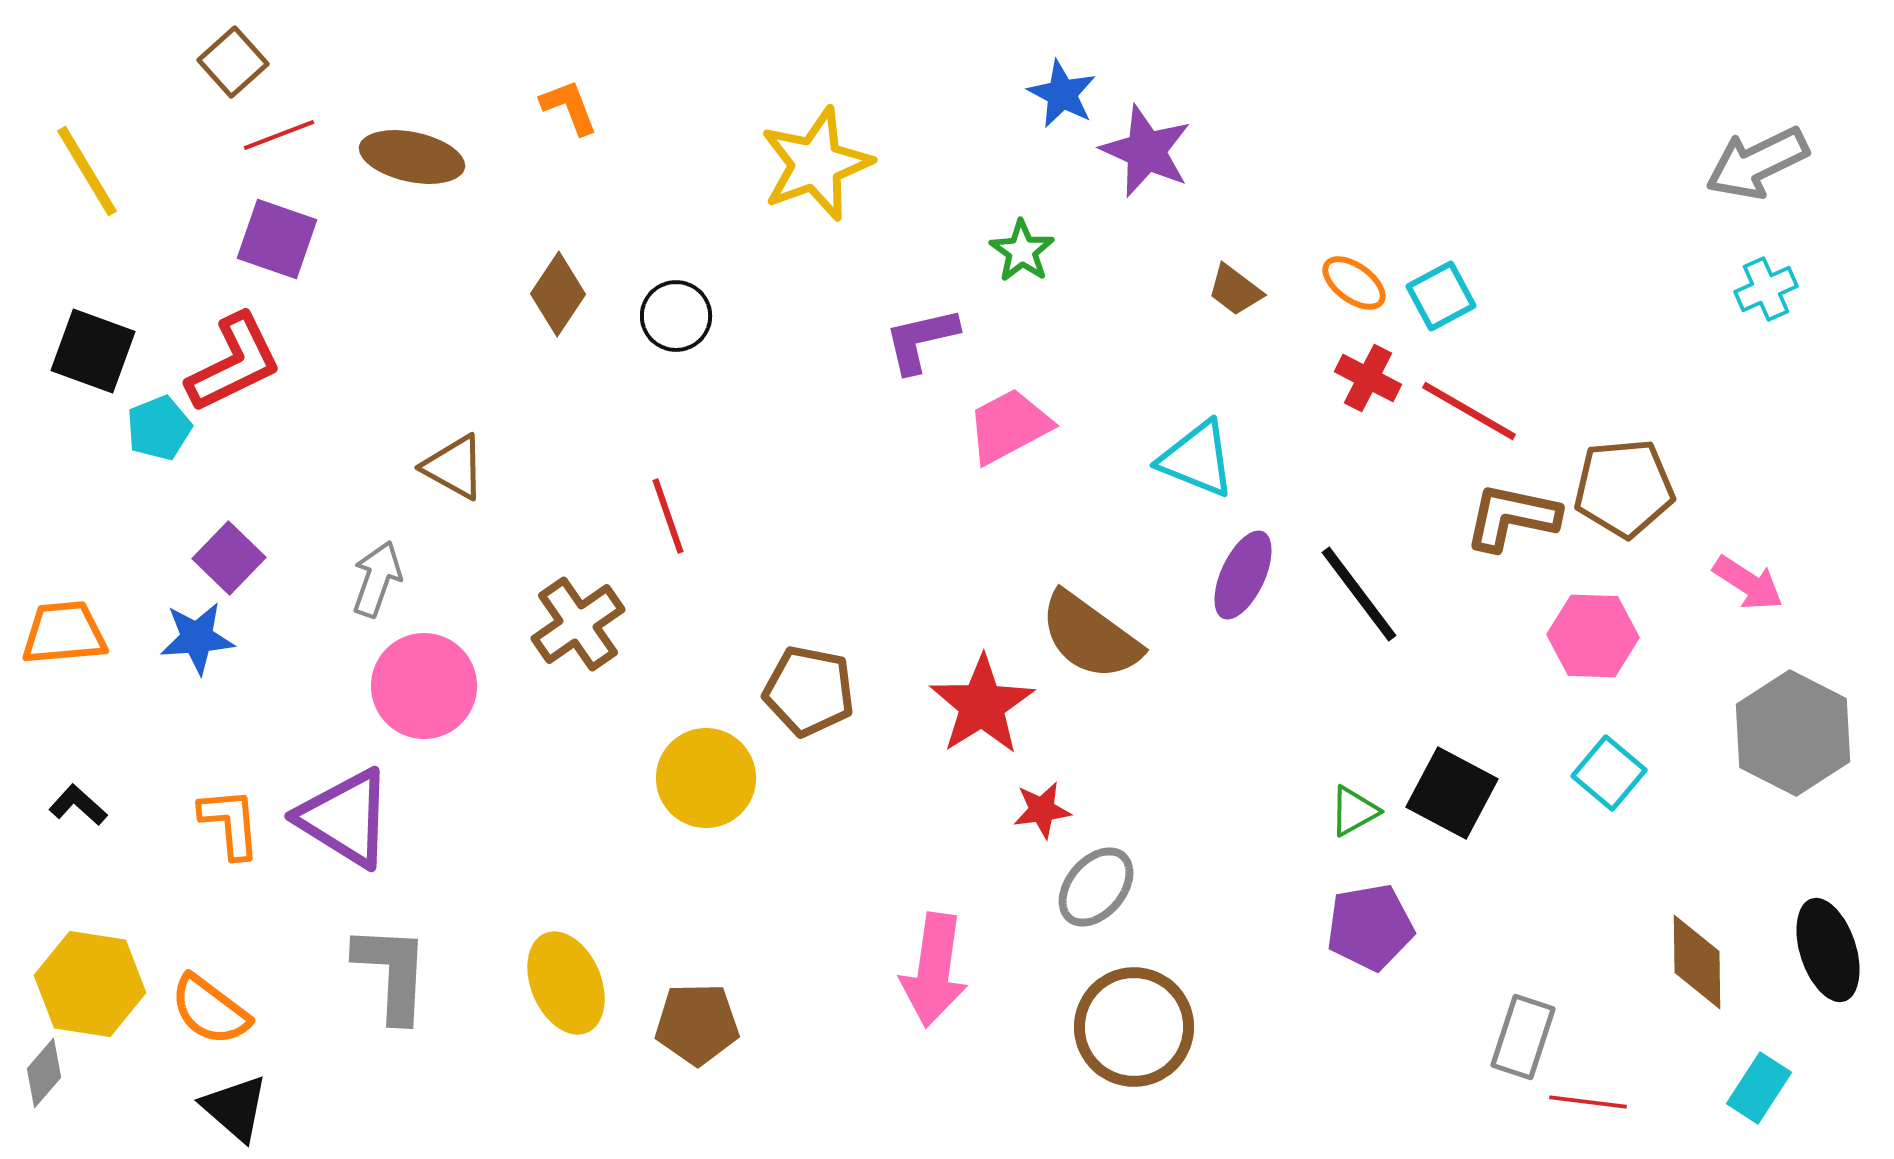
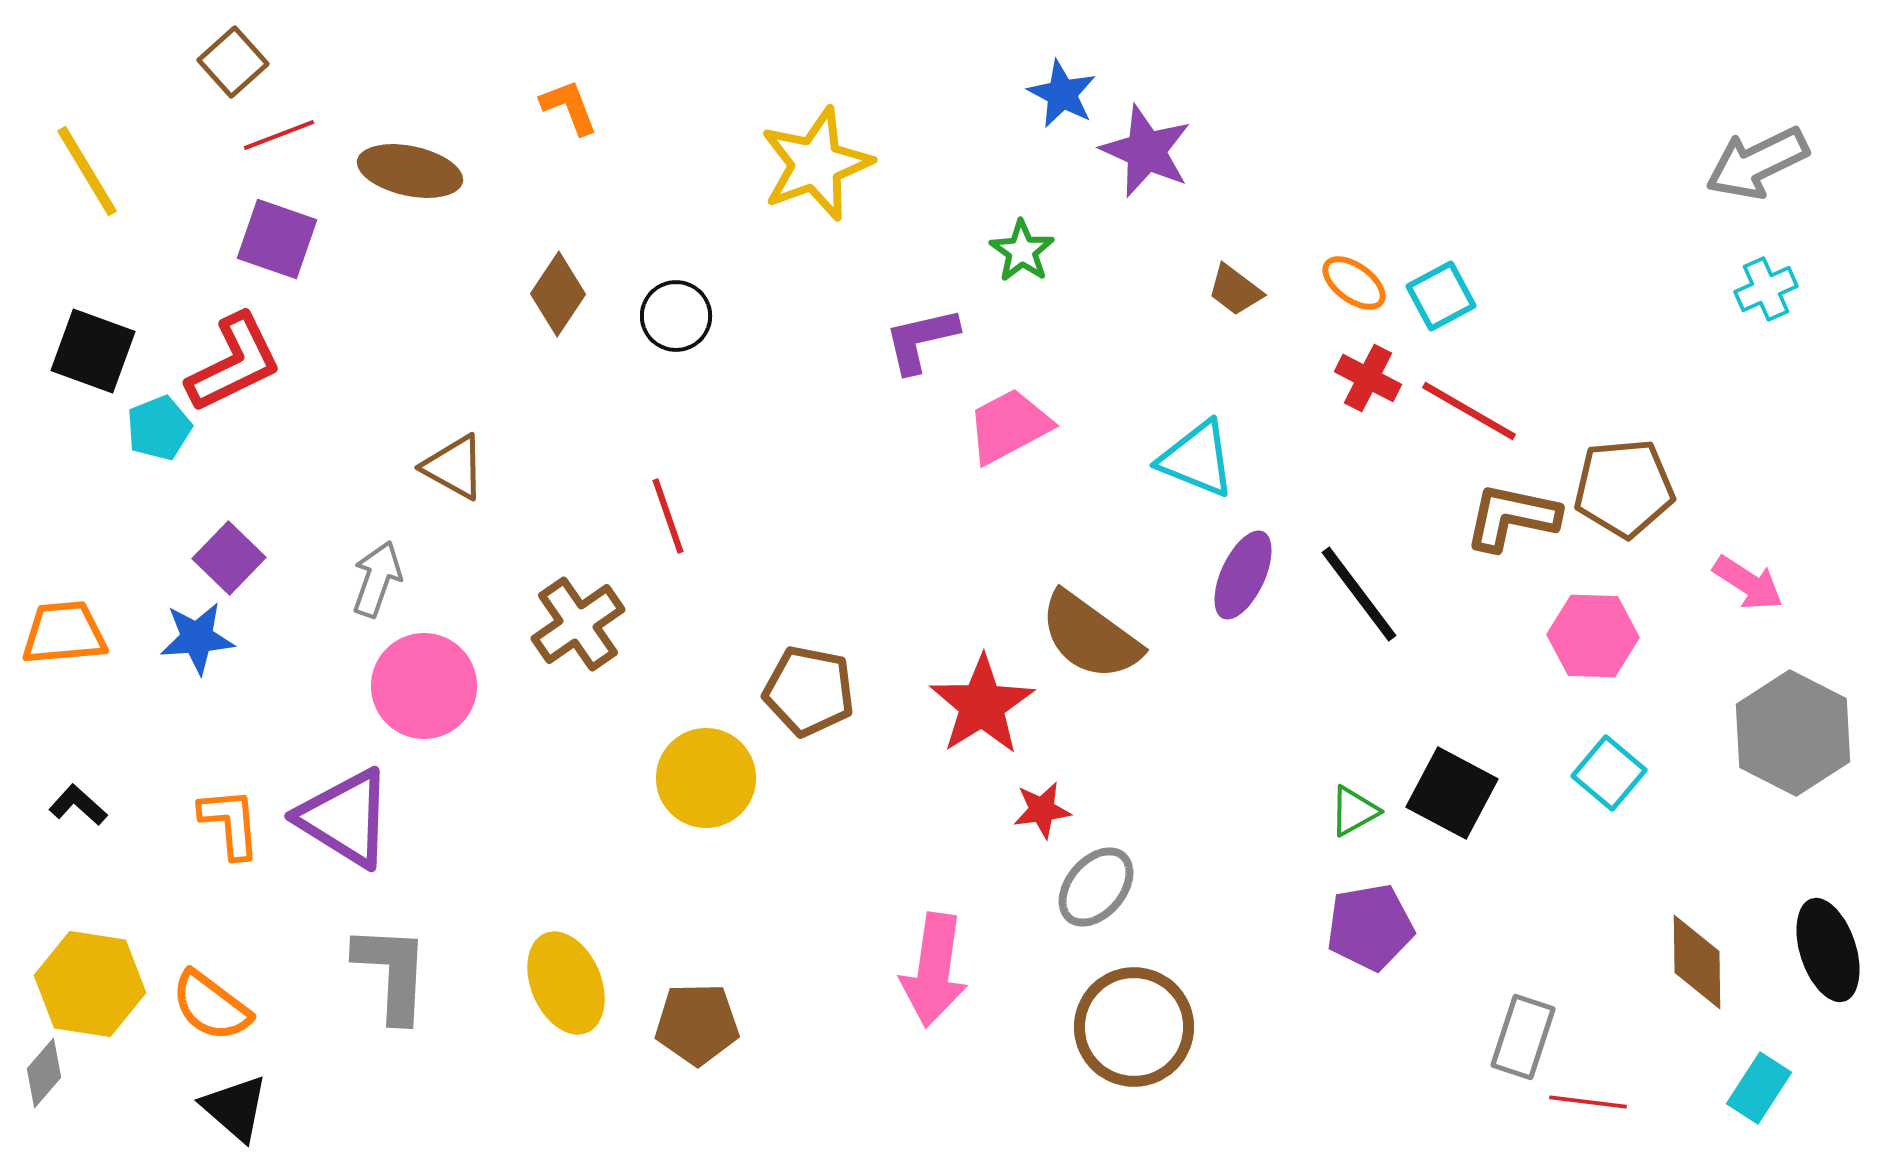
brown ellipse at (412, 157): moved 2 px left, 14 px down
orange semicircle at (210, 1010): moved 1 px right, 4 px up
